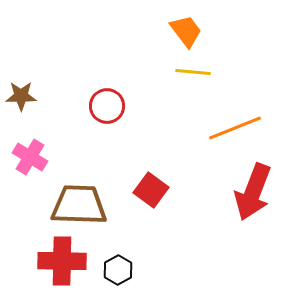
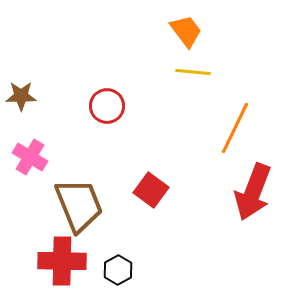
orange line: rotated 42 degrees counterclockwise
brown trapezoid: rotated 66 degrees clockwise
